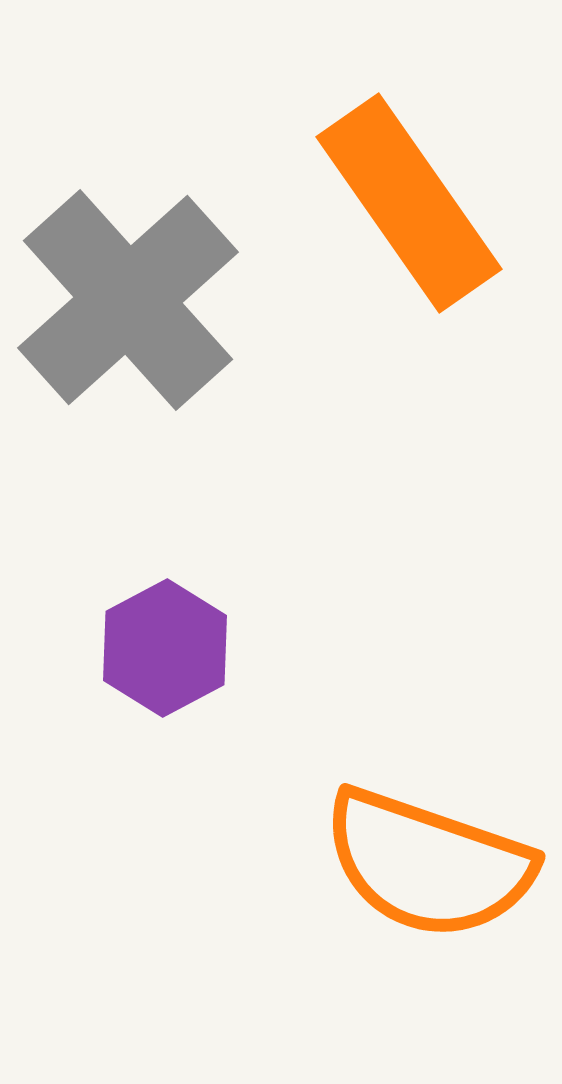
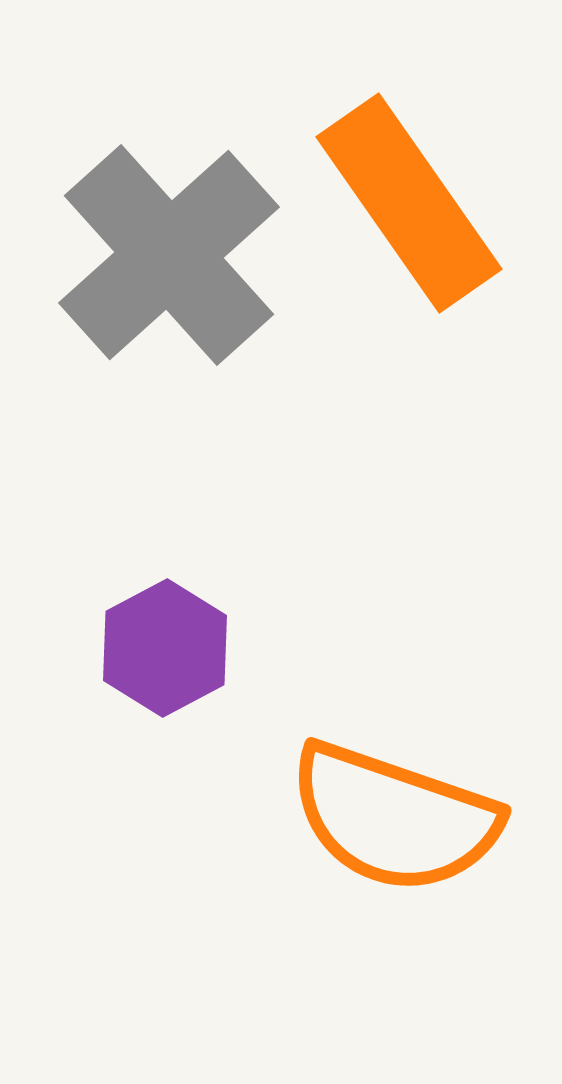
gray cross: moved 41 px right, 45 px up
orange semicircle: moved 34 px left, 46 px up
